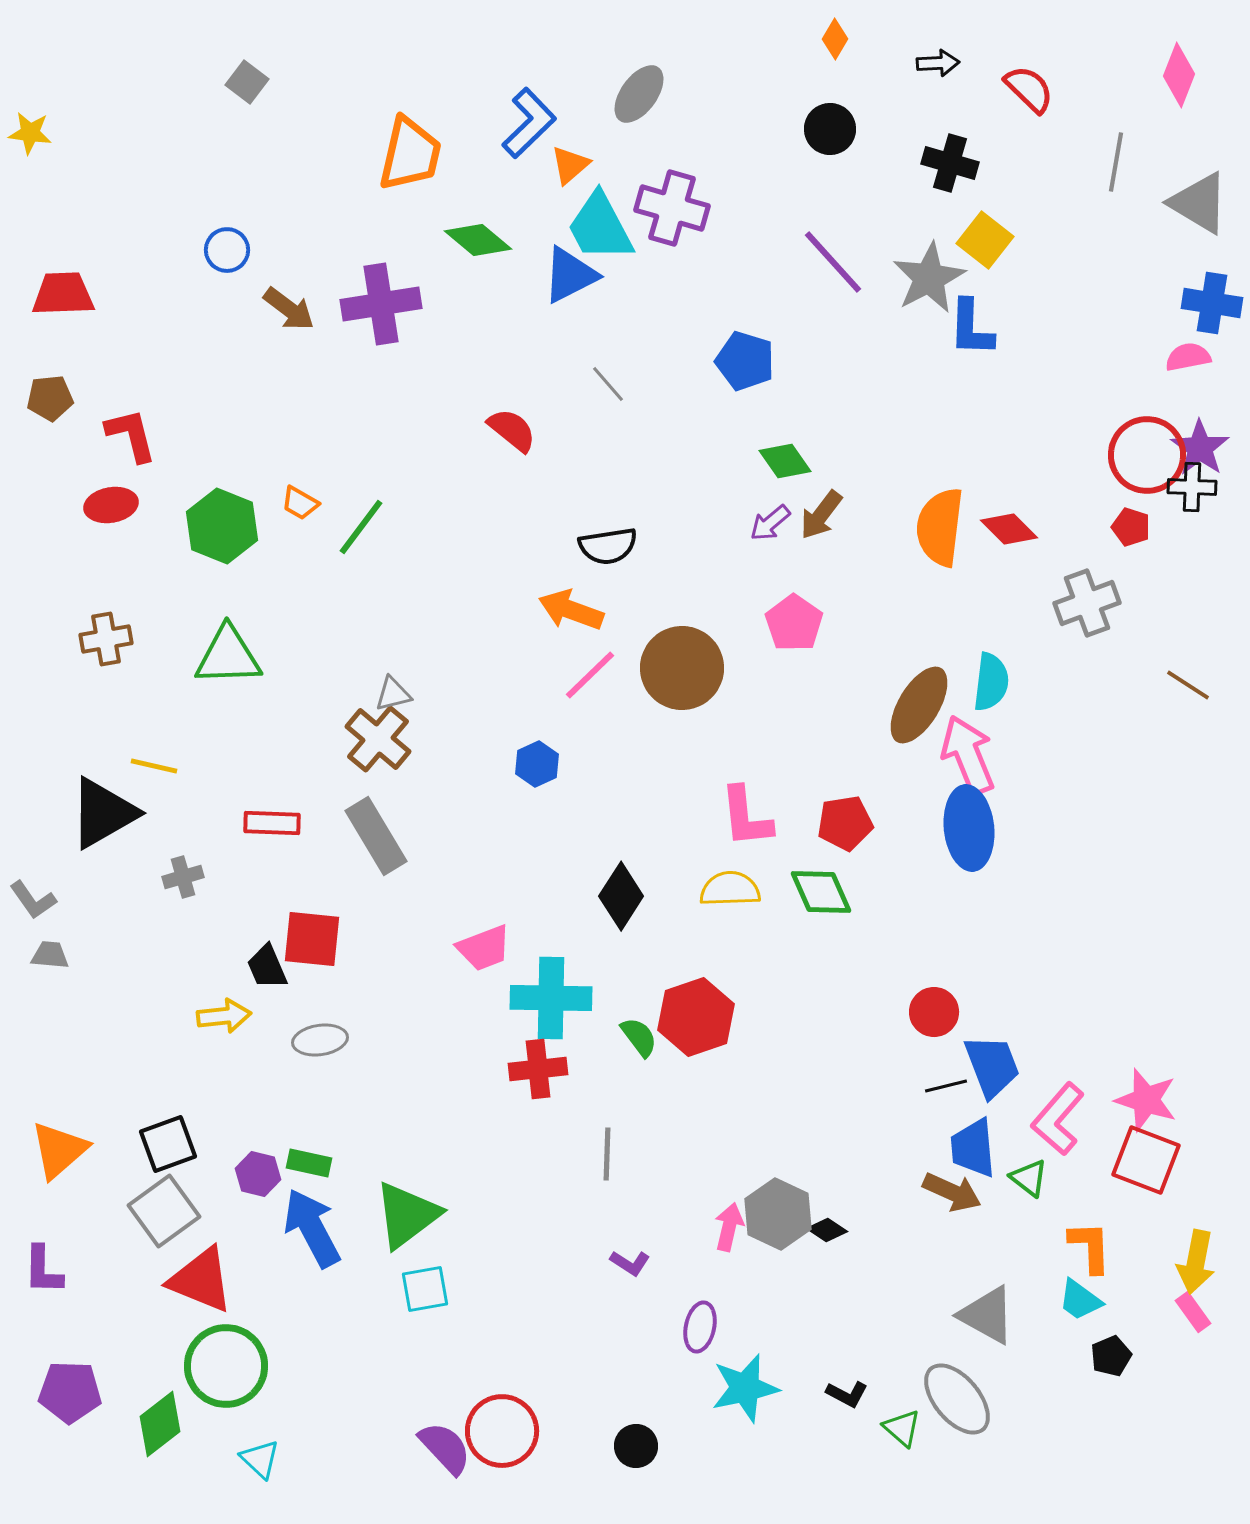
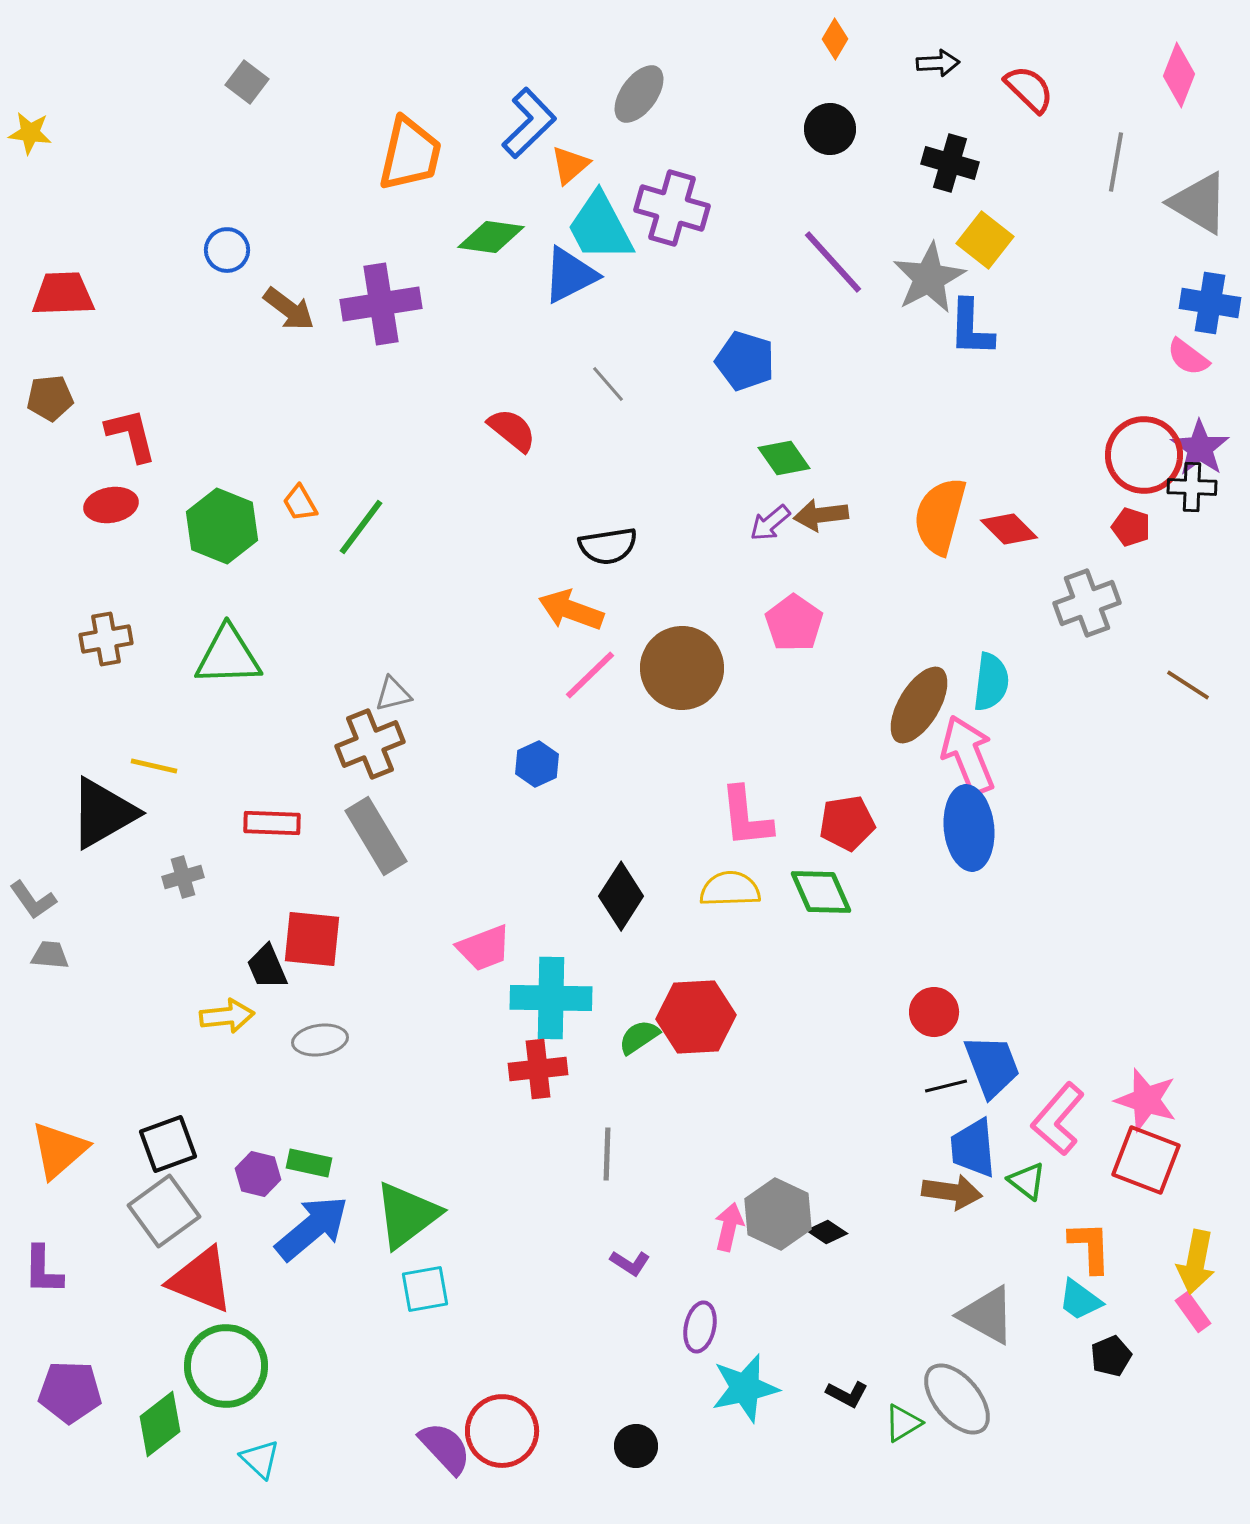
green diamond at (478, 240): moved 13 px right, 3 px up; rotated 32 degrees counterclockwise
blue cross at (1212, 303): moved 2 px left
pink semicircle at (1188, 357): rotated 132 degrees counterclockwise
red circle at (1147, 455): moved 3 px left
green diamond at (785, 461): moved 1 px left, 3 px up
orange trapezoid at (300, 503): rotated 30 degrees clockwise
brown arrow at (821, 515): rotated 46 degrees clockwise
orange semicircle at (940, 527): moved 11 px up; rotated 8 degrees clockwise
brown cross at (378, 739): moved 8 px left, 5 px down; rotated 28 degrees clockwise
red pentagon at (845, 823): moved 2 px right
yellow arrow at (224, 1016): moved 3 px right
red hexagon at (696, 1017): rotated 16 degrees clockwise
green semicircle at (639, 1037): rotated 87 degrees counterclockwise
green triangle at (1029, 1178): moved 2 px left, 3 px down
brown arrow at (952, 1192): rotated 16 degrees counterclockwise
blue arrow at (312, 1228): rotated 78 degrees clockwise
black diamond at (827, 1230): moved 2 px down
green triangle at (902, 1428): moved 1 px right, 5 px up; rotated 48 degrees clockwise
